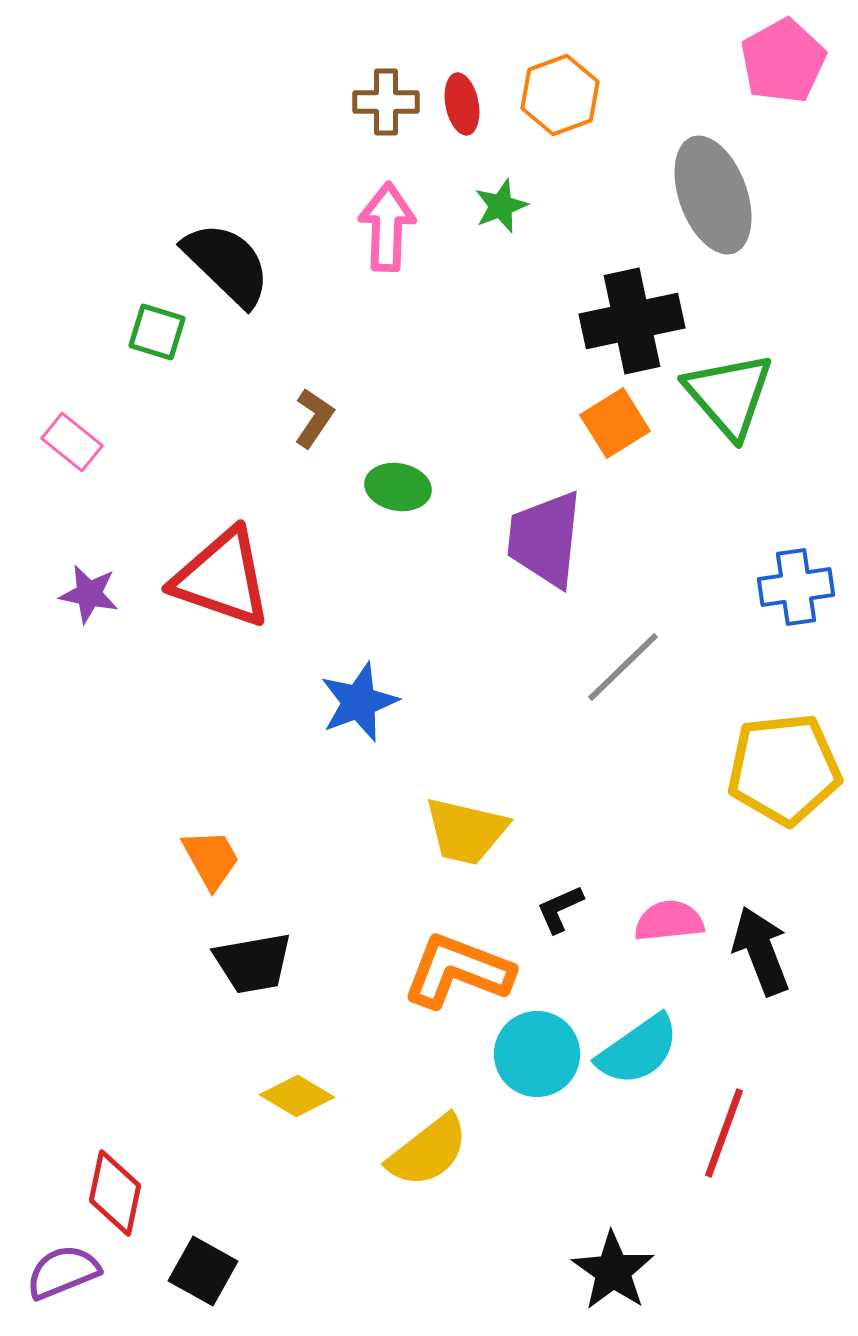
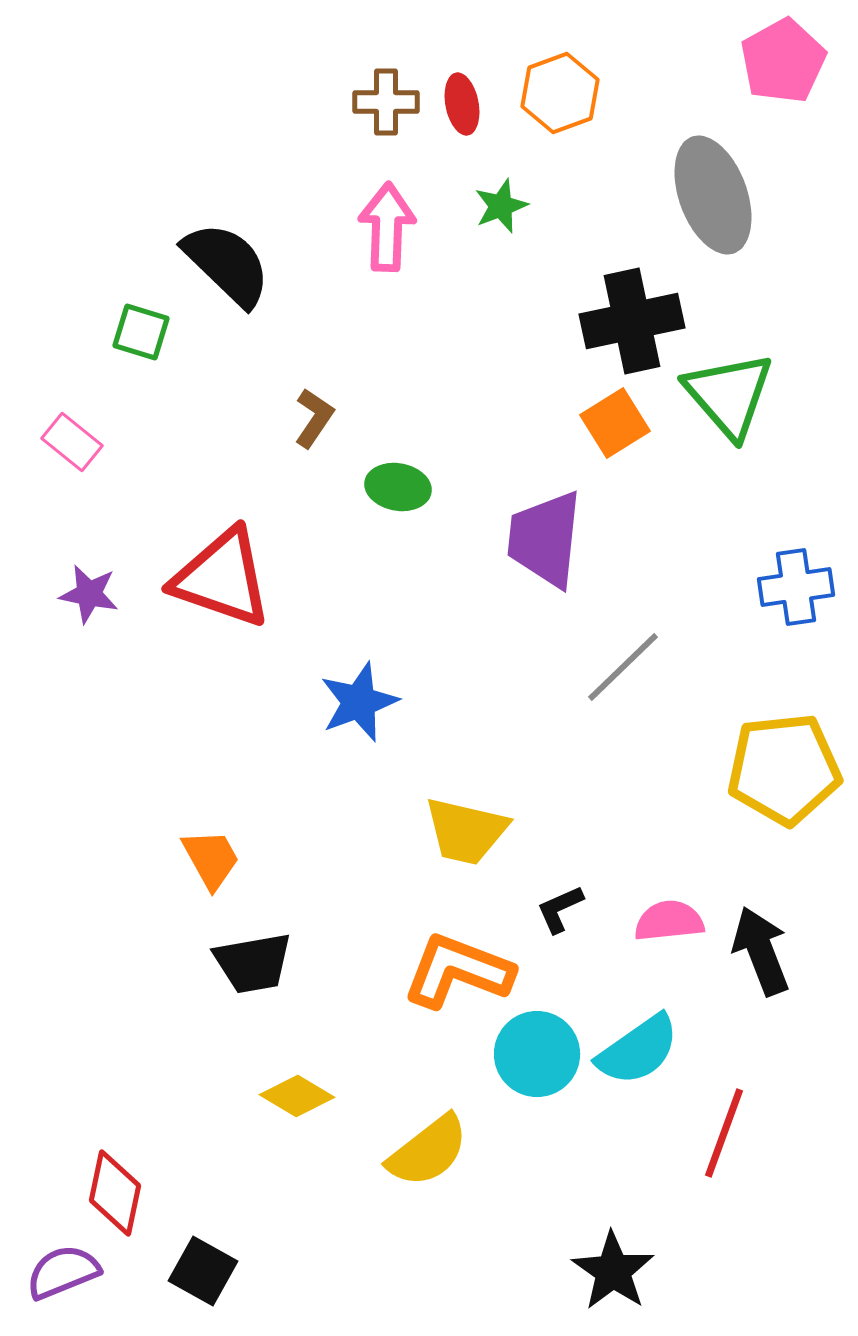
orange hexagon: moved 2 px up
green square: moved 16 px left
